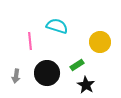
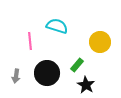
green rectangle: rotated 16 degrees counterclockwise
